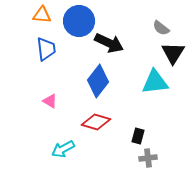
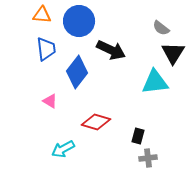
black arrow: moved 2 px right, 7 px down
blue diamond: moved 21 px left, 9 px up
